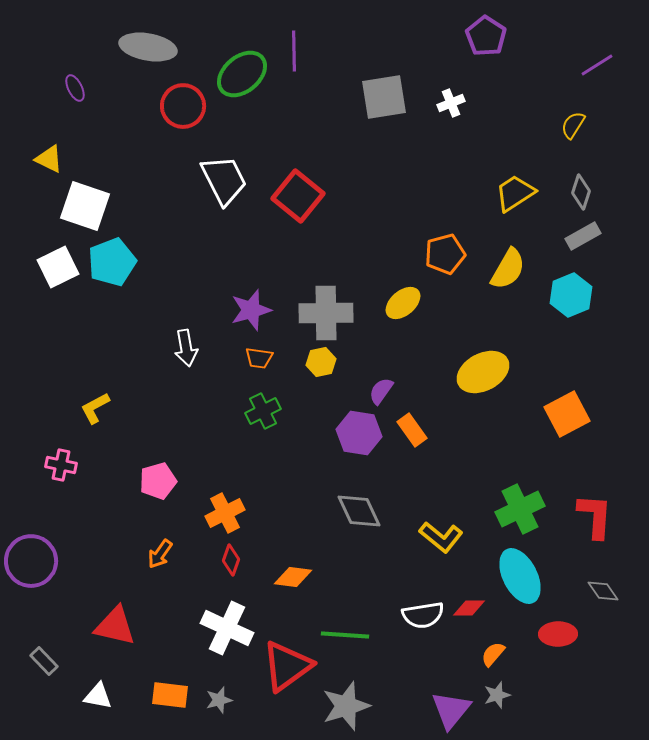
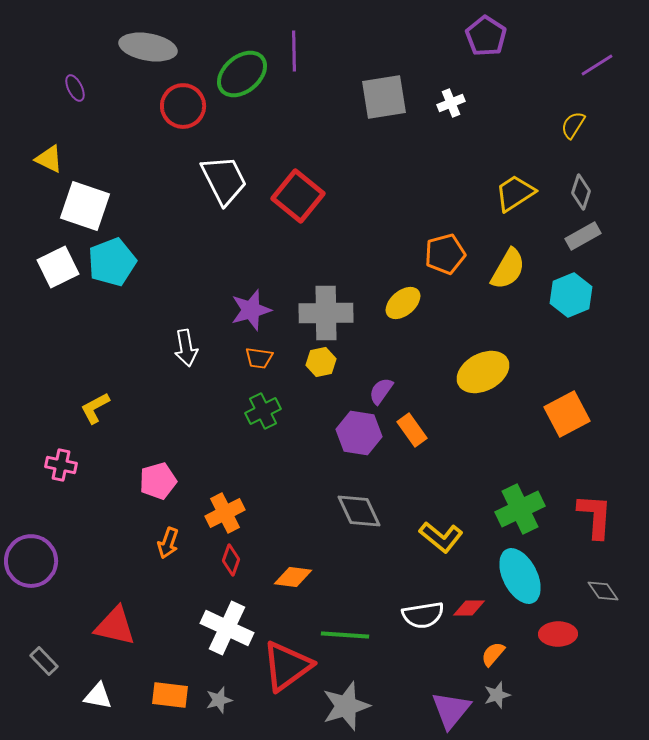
orange arrow at (160, 554): moved 8 px right, 11 px up; rotated 16 degrees counterclockwise
